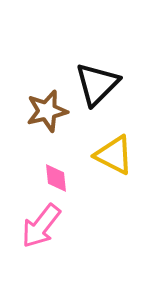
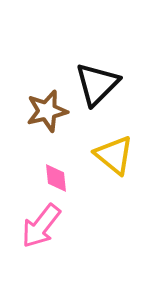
yellow triangle: rotated 12 degrees clockwise
